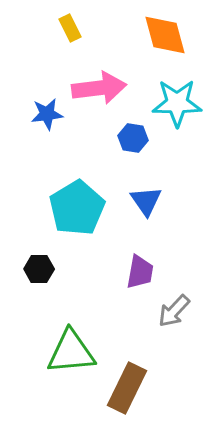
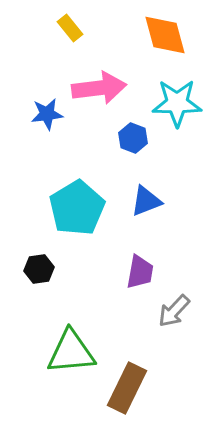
yellow rectangle: rotated 12 degrees counterclockwise
blue hexagon: rotated 12 degrees clockwise
blue triangle: rotated 44 degrees clockwise
black hexagon: rotated 8 degrees counterclockwise
